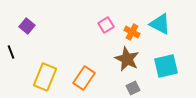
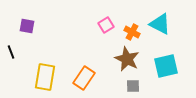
purple square: rotated 28 degrees counterclockwise
yellow rectangle: rotated 12 degrees counterclockwise
gray square: moved 2 px up; rotated 24 degrees clockwise
